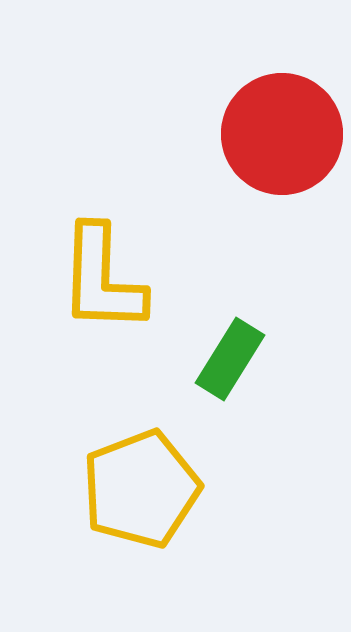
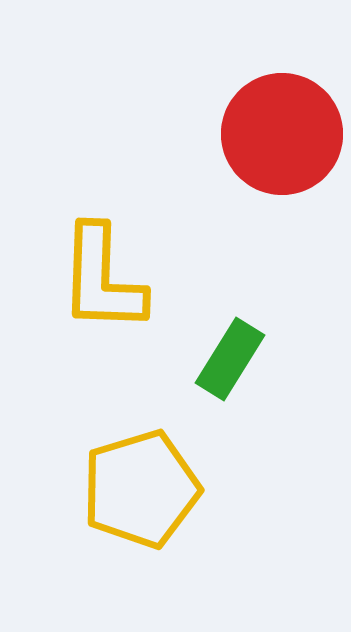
yellow pentagon: rotated 4 degrees clockwise
